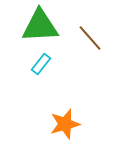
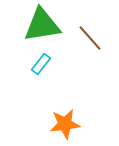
green triangle: moved 2 px right, 1 px up; rotated 6 degrees counterclockwise
orange star: rotated 8 degrees clockwise
